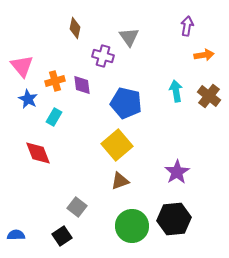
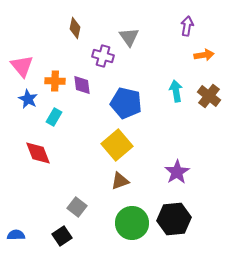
orange cross: rotated 18 degrees clockwise
green circle: moved 3 px up
